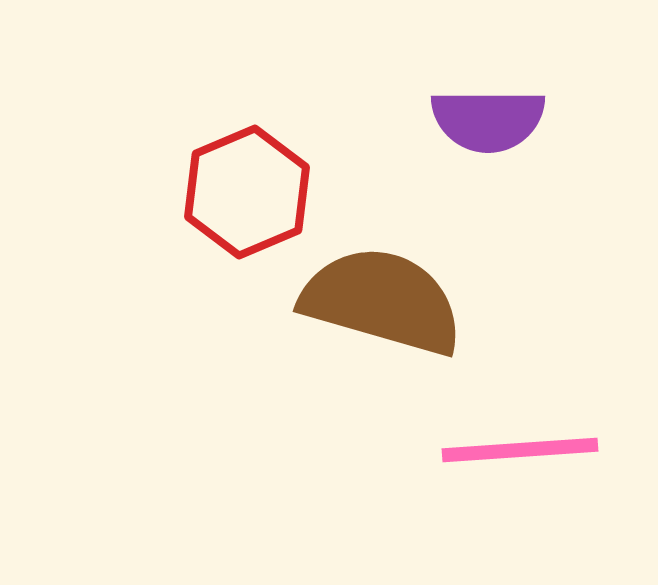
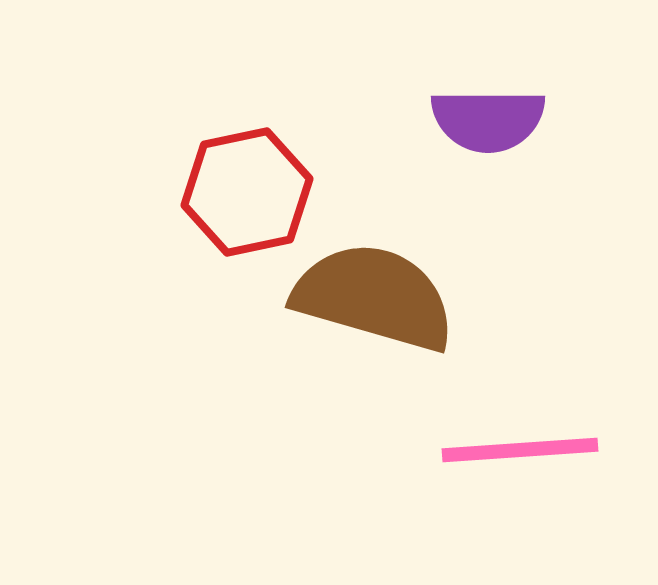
red hexagon: rotated 11 degrees clockwise
brown semicircle: moved 8 px left, 4 px up
